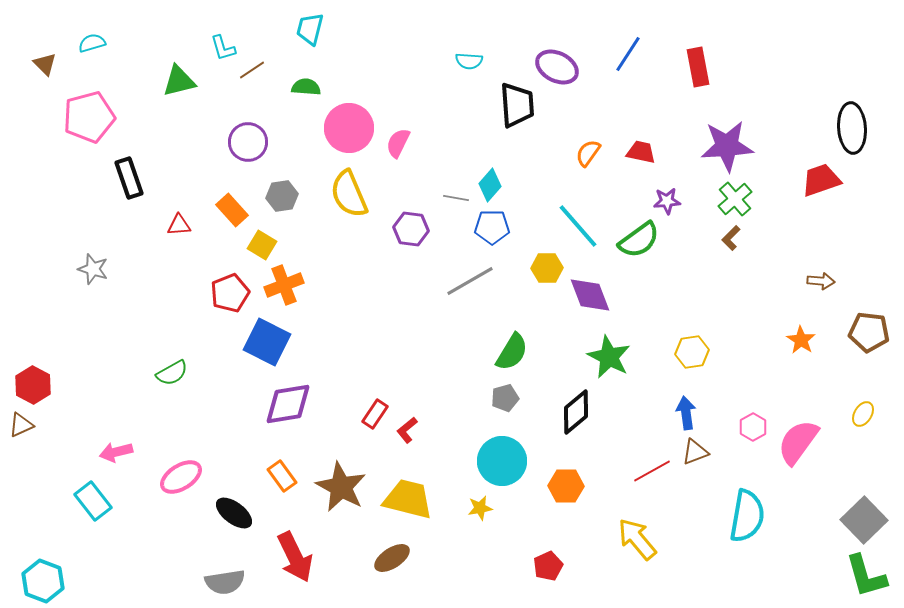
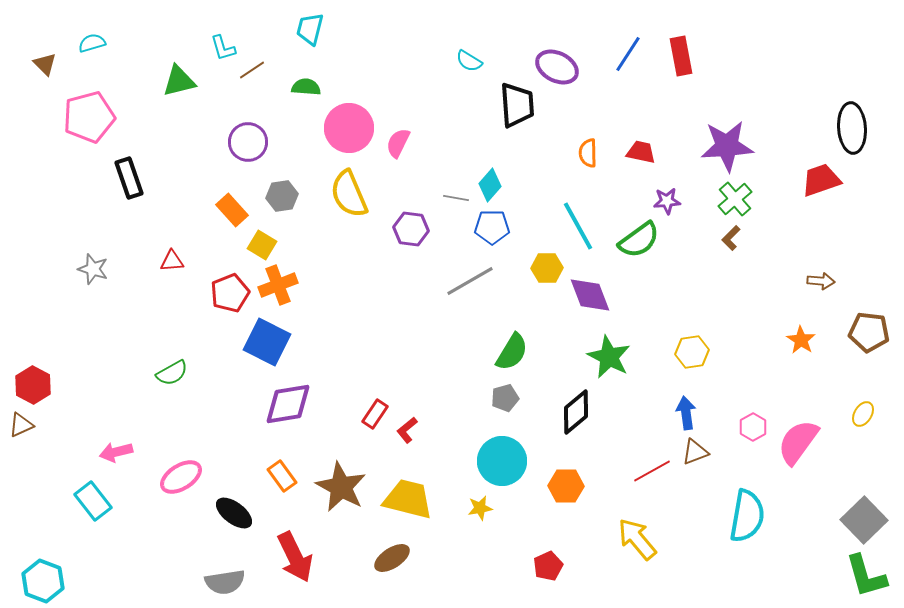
cyan semicircle at (469, 61): rotated 28 degrees clockwise
red rectangle at (698, 67): moved 17 px left, 11 px up
orange semicircle at (588, 153): rotated 36 degrees counterclockwise
red triangle at (179, 225): moved 7 px left, 36 px down
cyan line at (578, 226): rotated 12 degrees clockwise
orange cross at (284, 285): moved 6 px left
